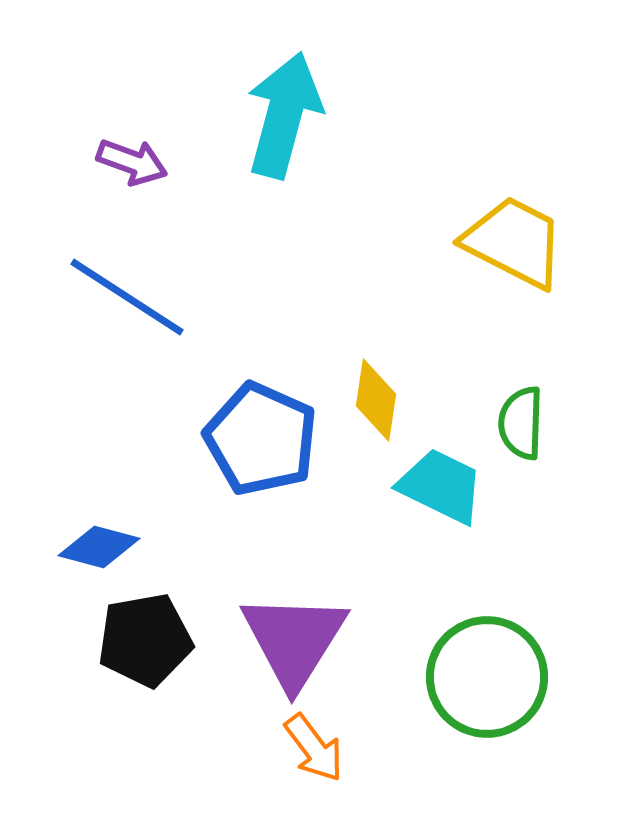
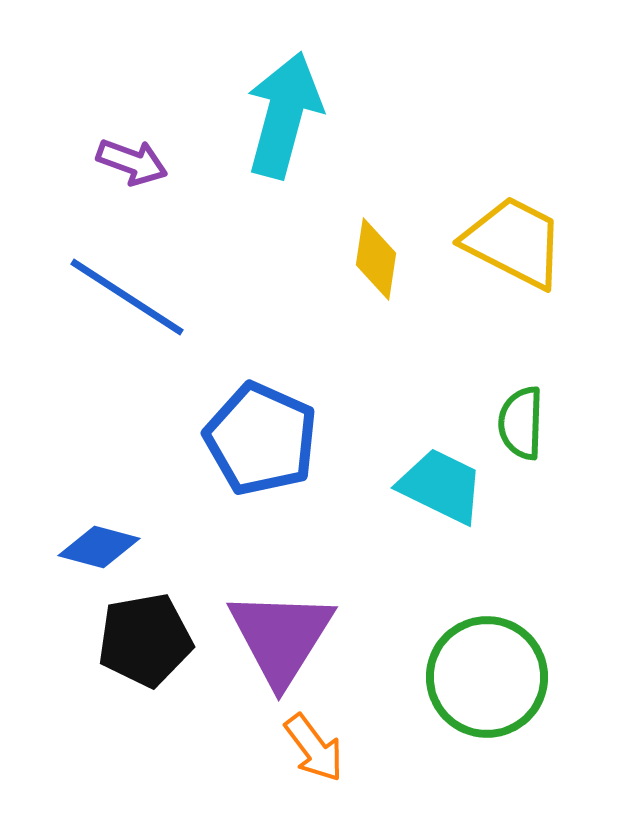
yellow diamond: moved 141 px up
purple triangle: moved 13 px left, 3 px up
